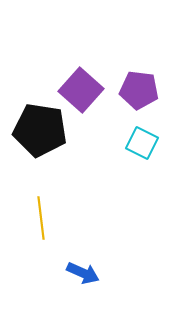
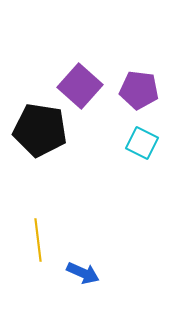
purple square: moved 1 px left, 4 px up
yellow line: moved 3 px left, 22 px down
